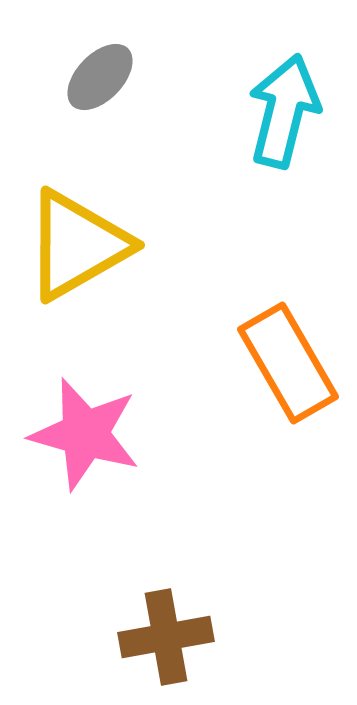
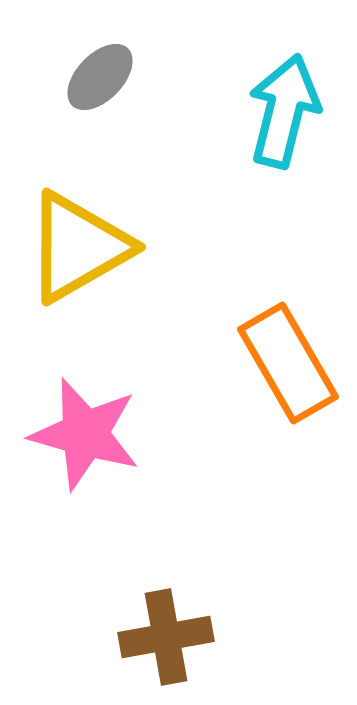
yellow triangle: moved 1 px right, 2 px down
